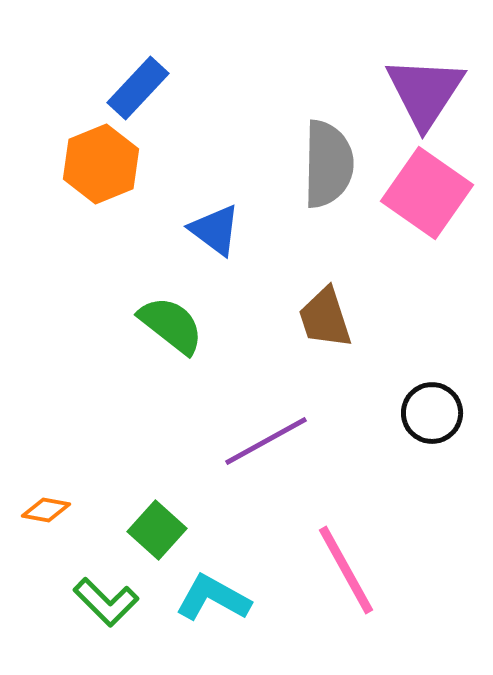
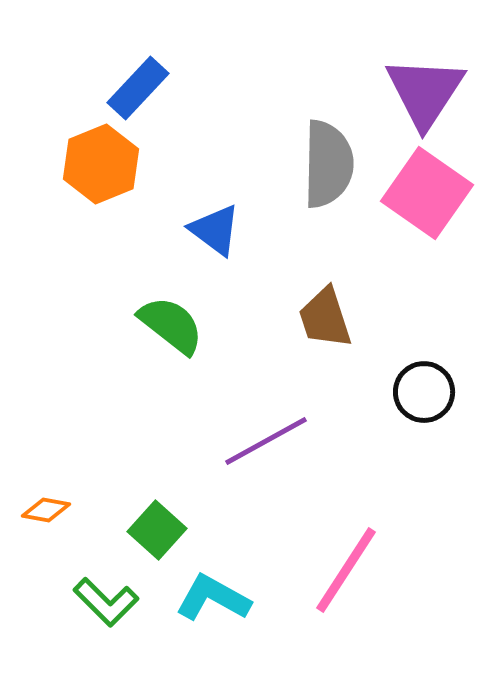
black circle: moved 8 px left, 21 px up
pink line: rotated 62 degrees clockwise
